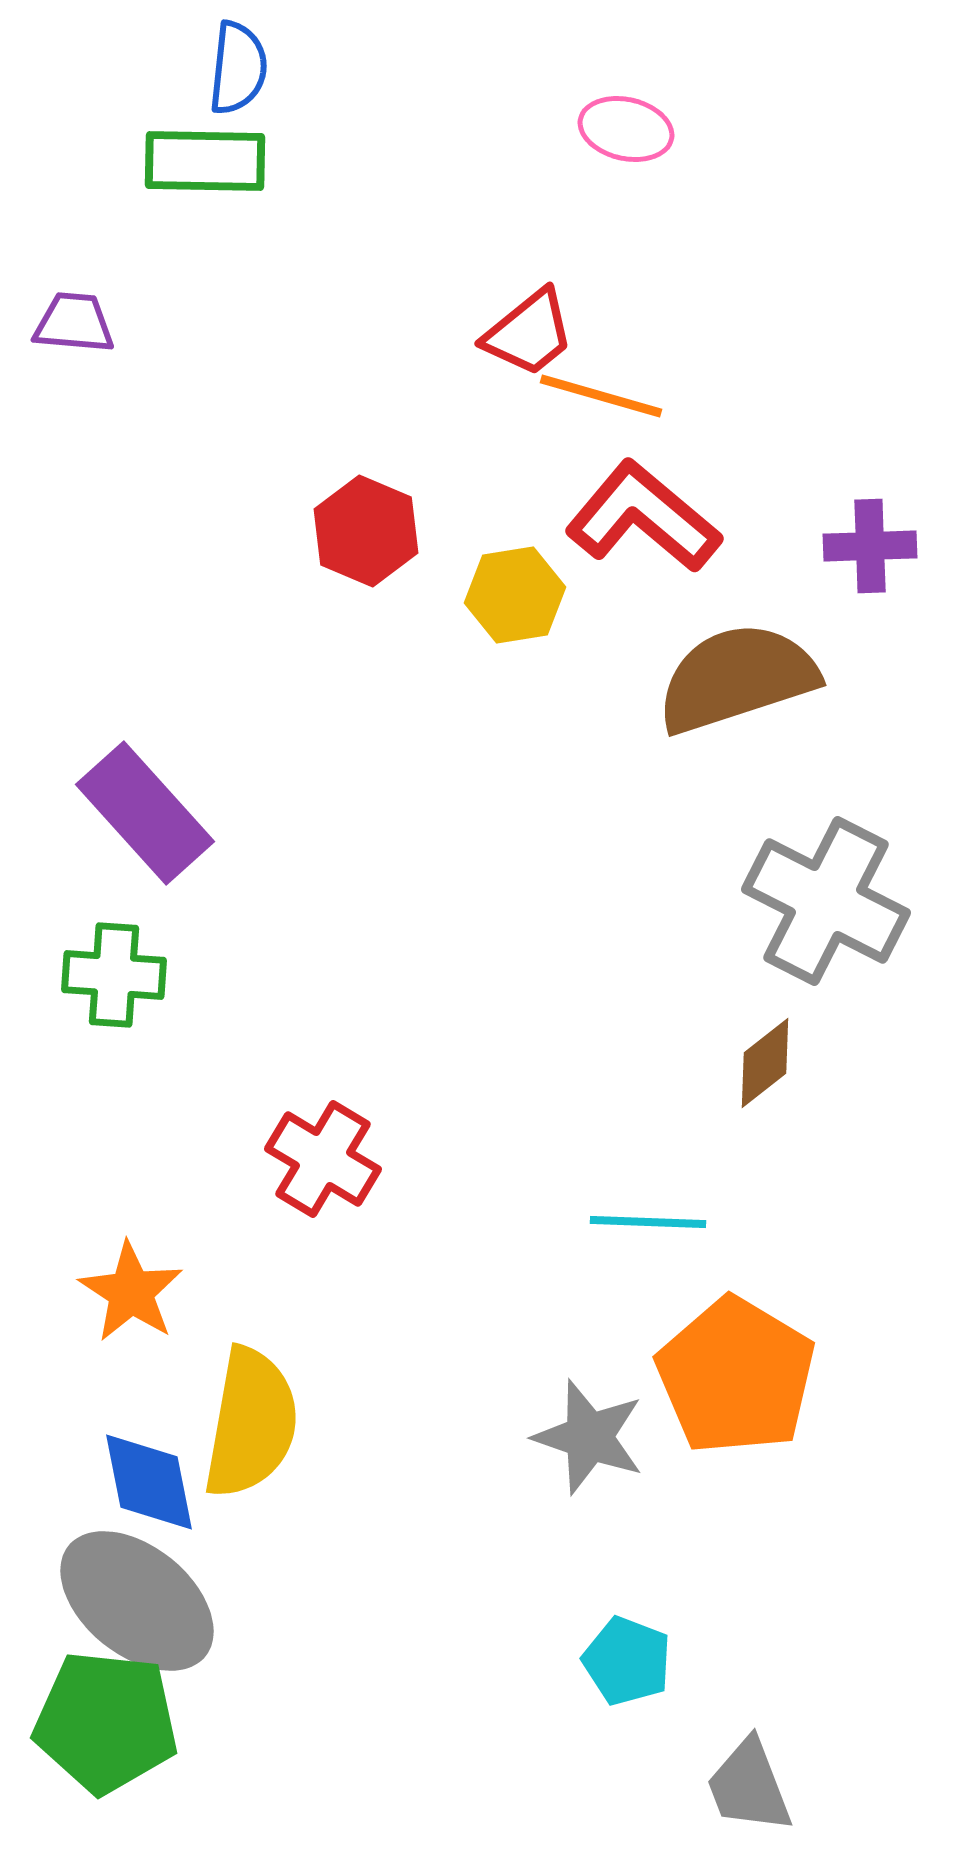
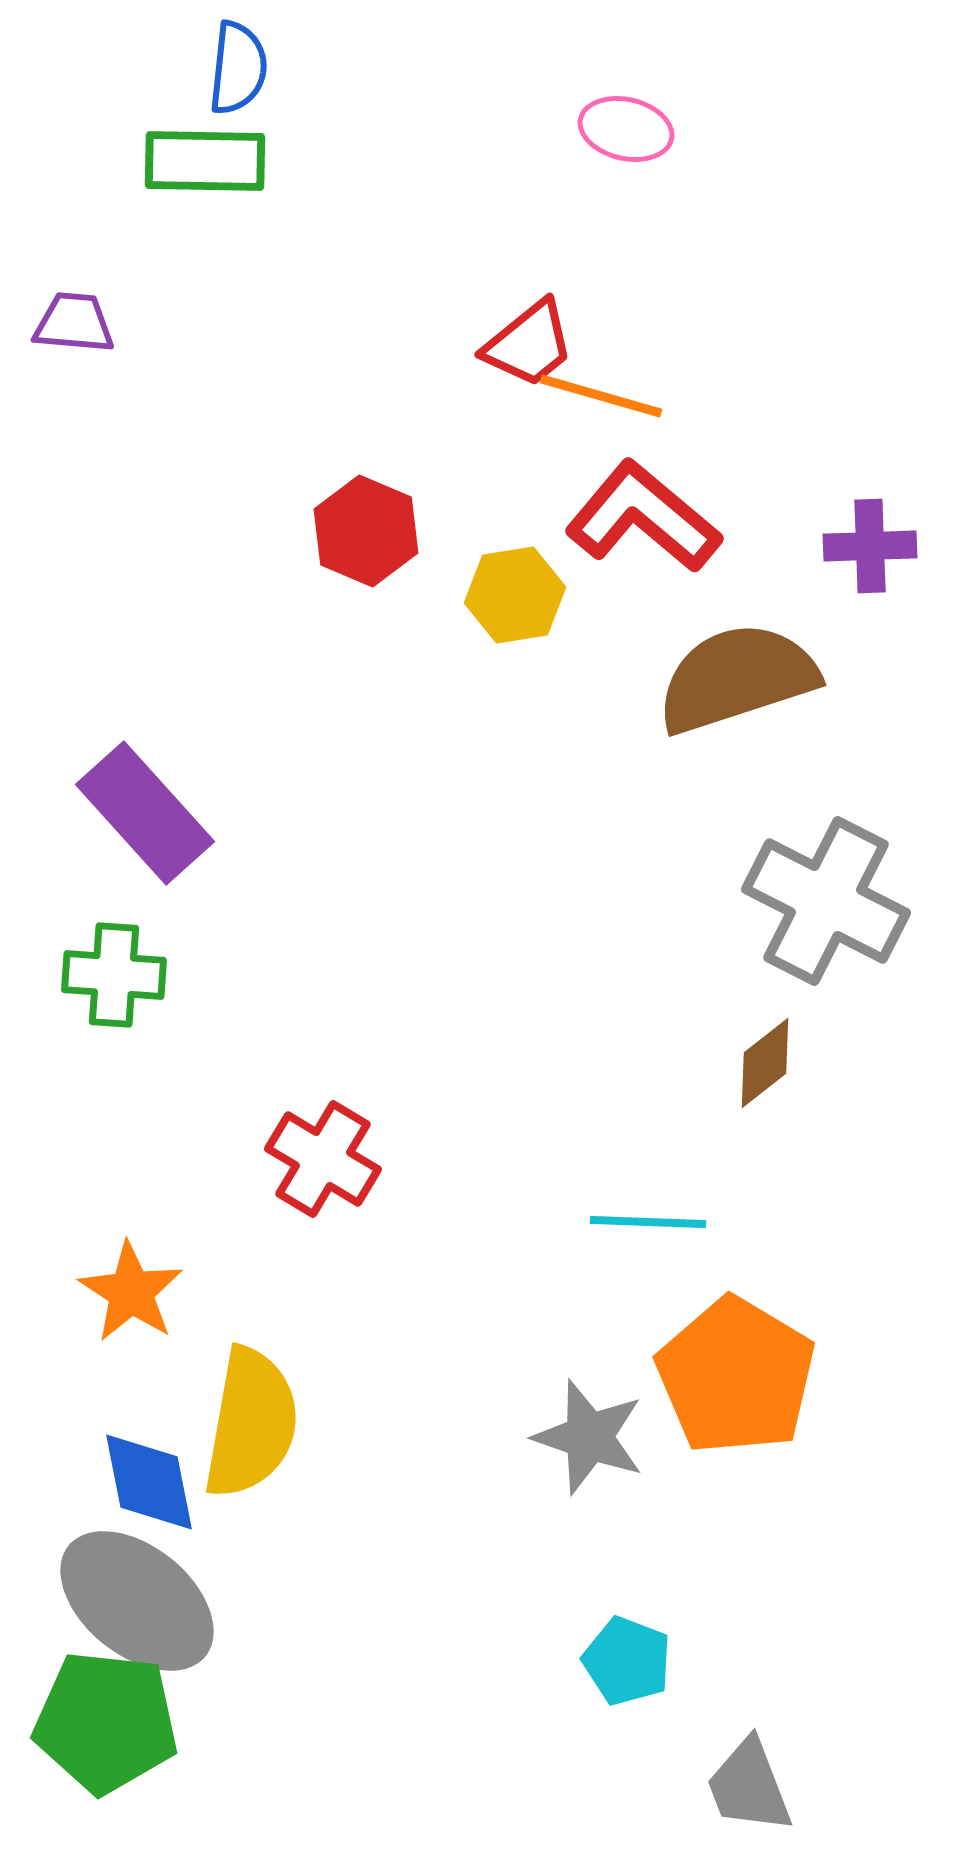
red trapezoid: moved 11 px down
